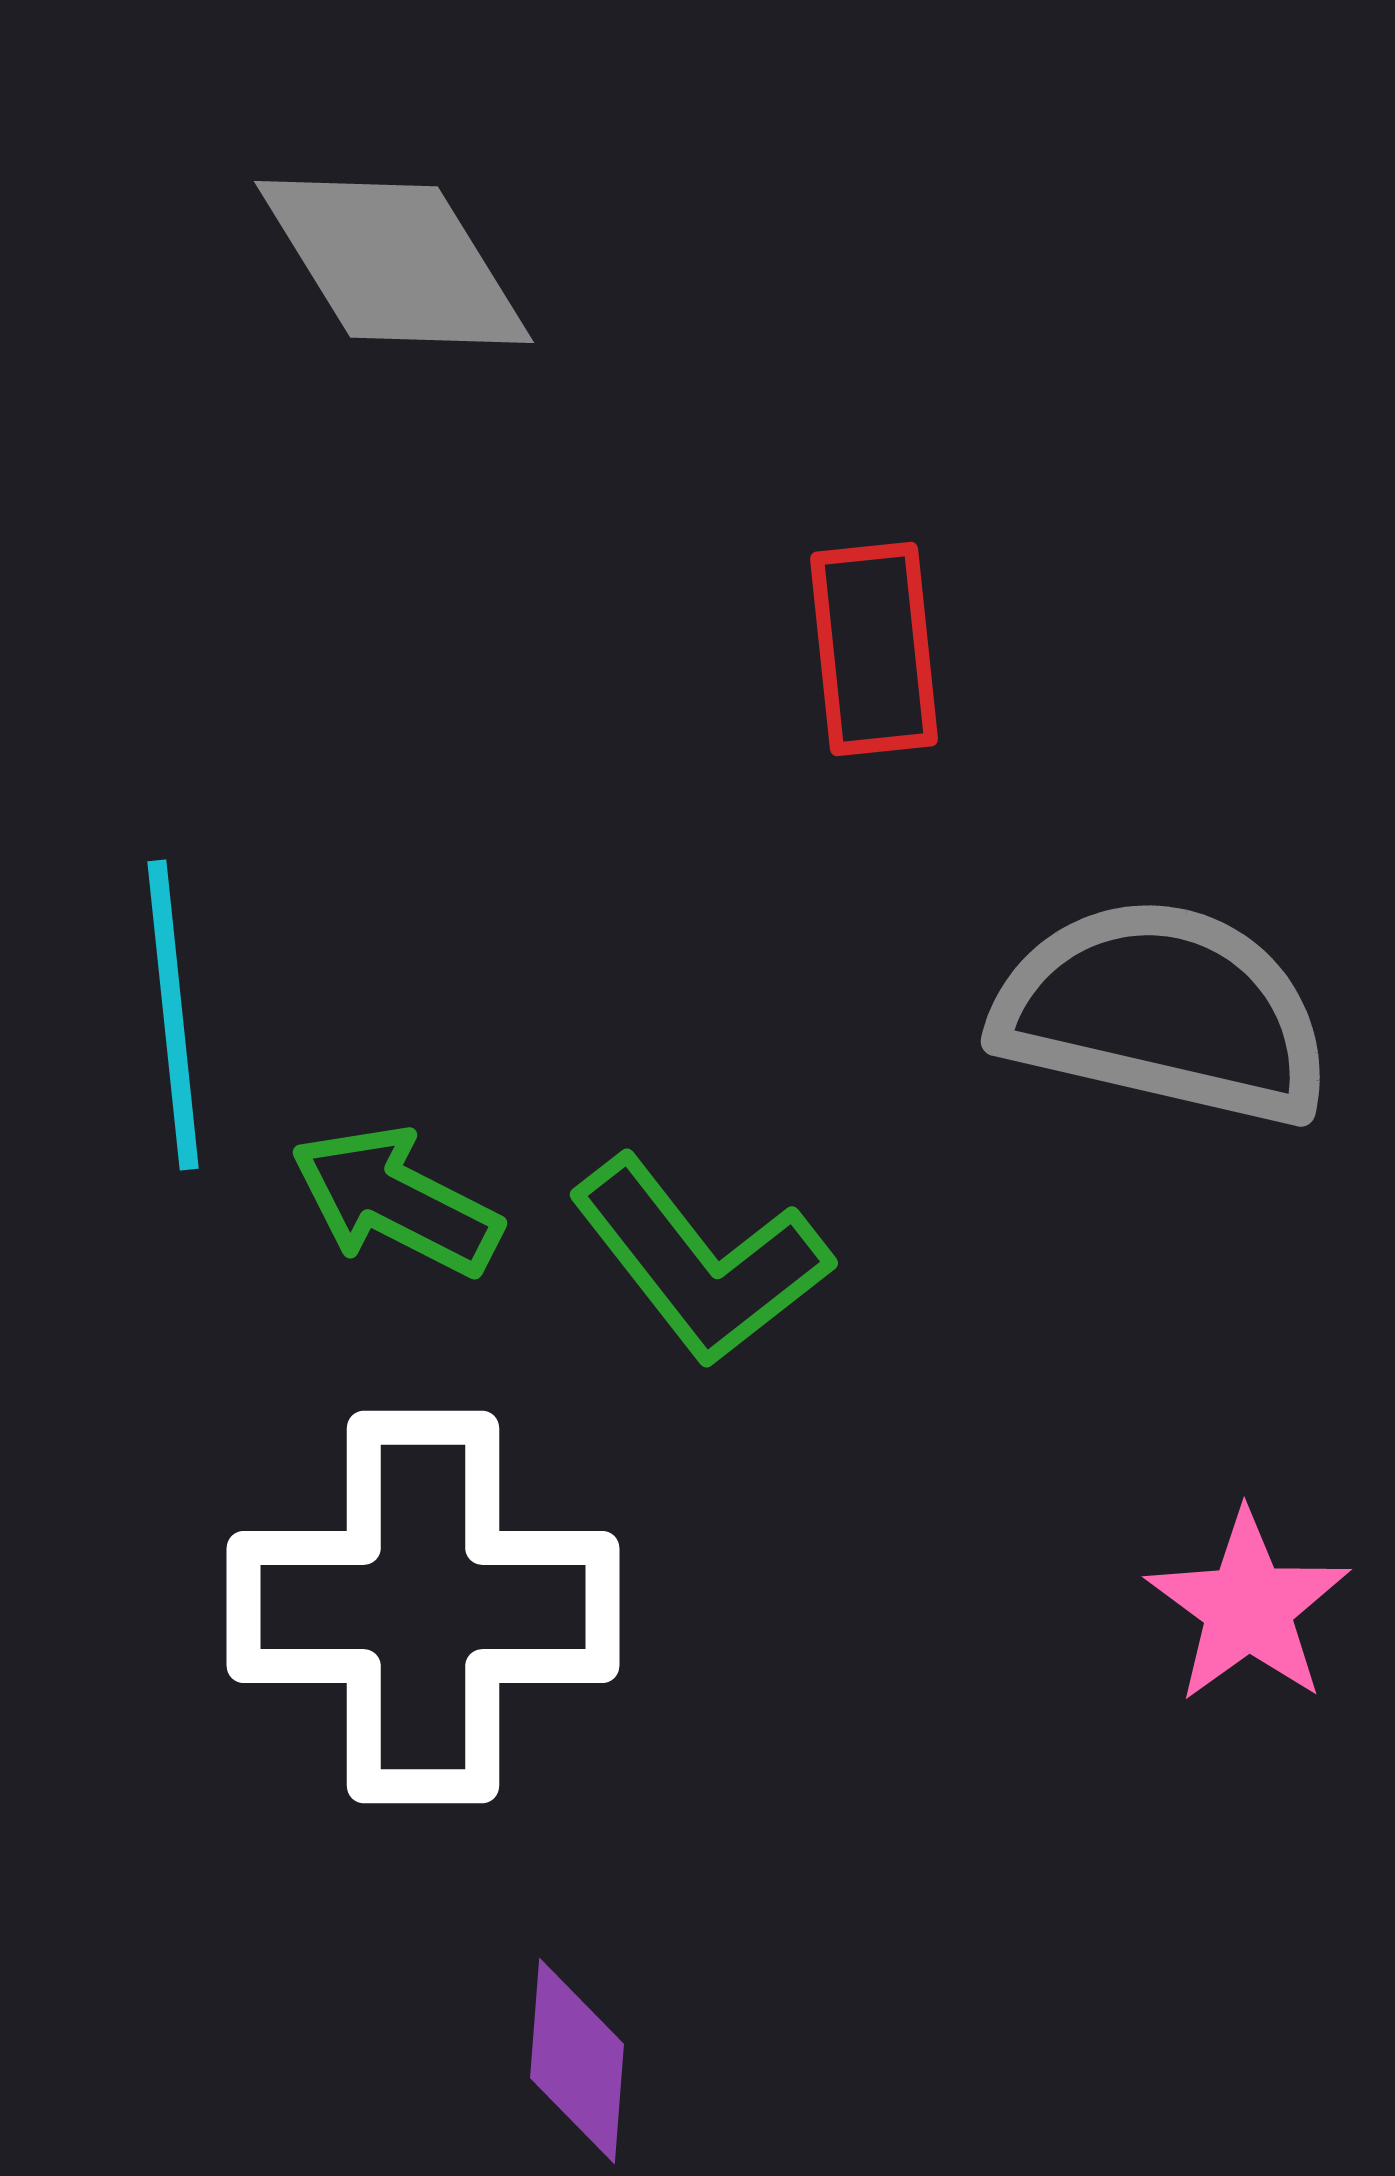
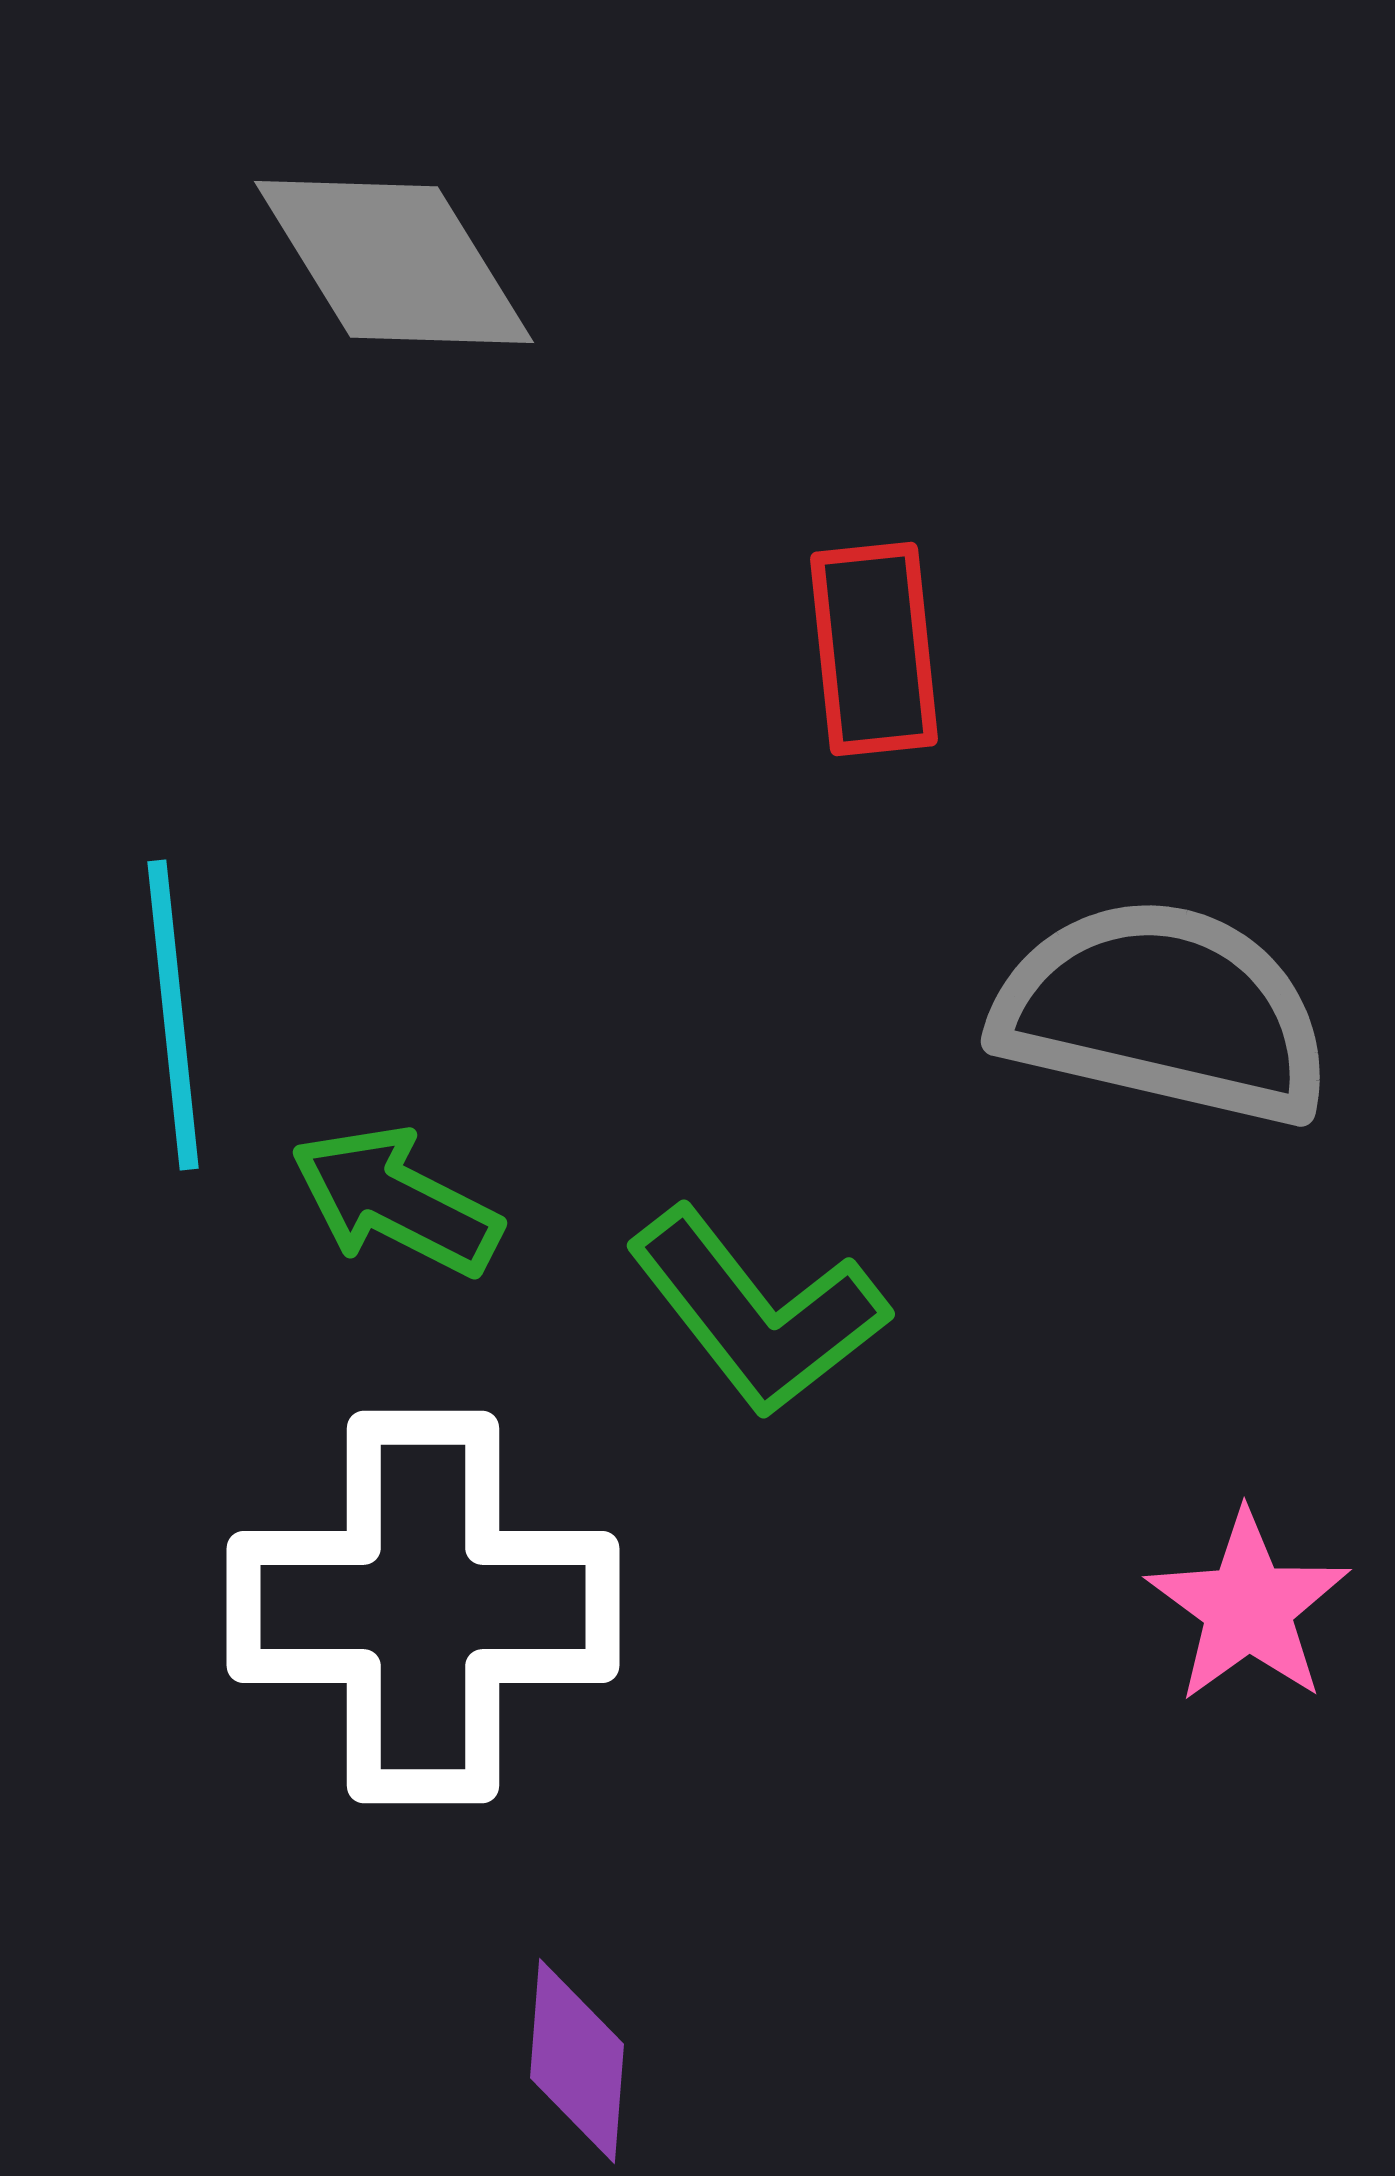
green L-shape: moved 57 px right, 51 px down
